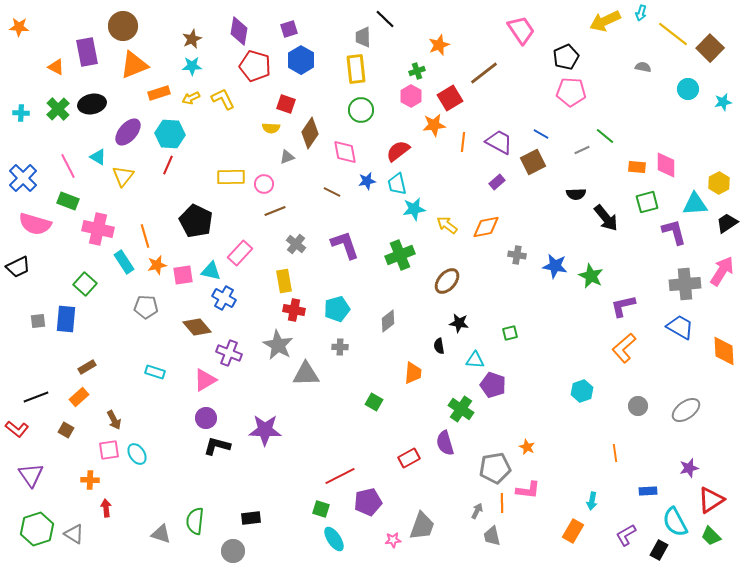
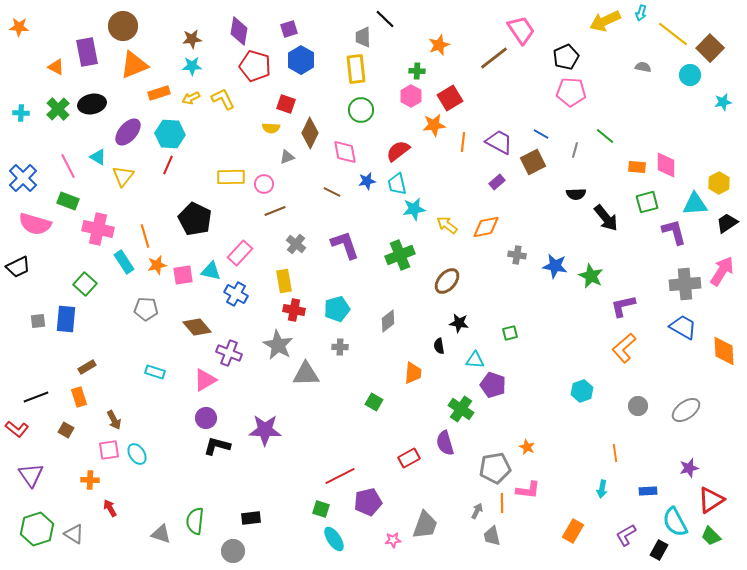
brown star at (192, 39): rotated 18 degrees clockwise
green cross at (417, 71): rotated 21 degrees clockwise
brown line at (484, 73): moved 10 px right, 15 px up
cyan circle at (688, 89): moved 2 px right, 14 px up
brown diamond at (310, 133): rotated 8 degrees counterclockwise
gray line at (582, 150): moved 7 px left; rotated 49 degrees counterclockwise
black pentagon at (196, 221): moved 1 px left, 2 px up
blue cross at (224, 298): moved 12 px right, 4 px up
gray pentagon at (146, 307): moved 2 px down
blue trapezoid at (680, 327): moved 3 px right
orange rectangle at (79, 397): rotated 66 degrees counterclockwise
cyan arrow at (592, 501): moved 10 px right, 12 px up
red arrow at (106, 508): moved 4 px right; rotated 24 degrees counterclockwise
gray trapezoid at (422, 526): moved 3 px right, 1 px up
